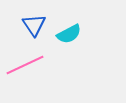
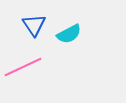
pink line: moved 2 px left, 2 px down
